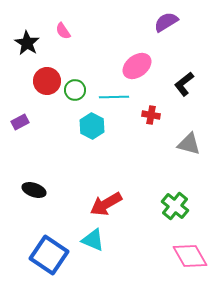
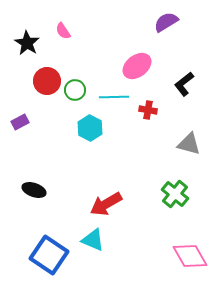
red cross: moved 3 px left, 5 px up
cyan hexagon: moved 2 px left, 2 px down
green cross: moved 12 px up
